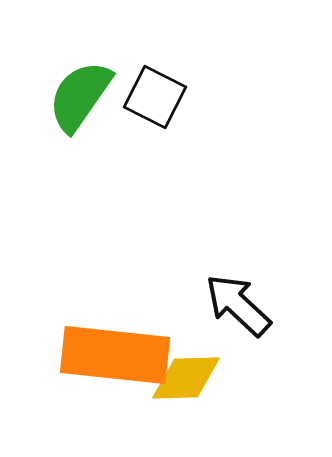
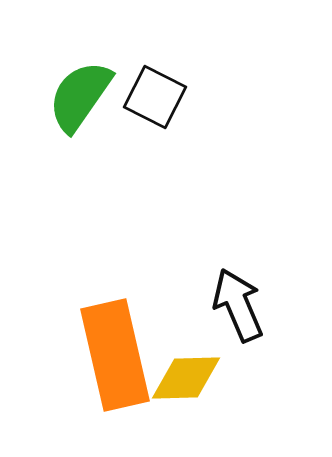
black arrow: rotated 24 degrees clockwise
orange rectangle: rotated 71 degrees clockwise
